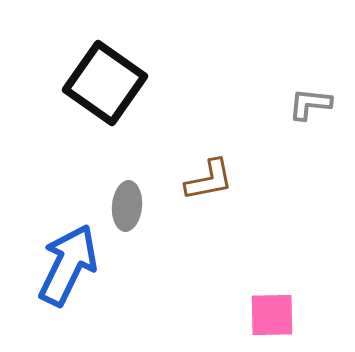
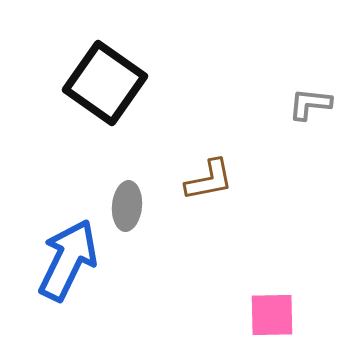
blue arrow: moved 5 px up
